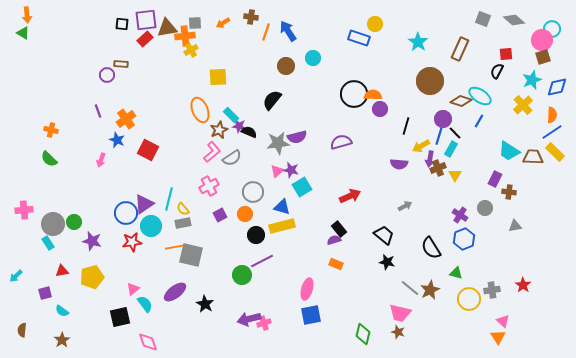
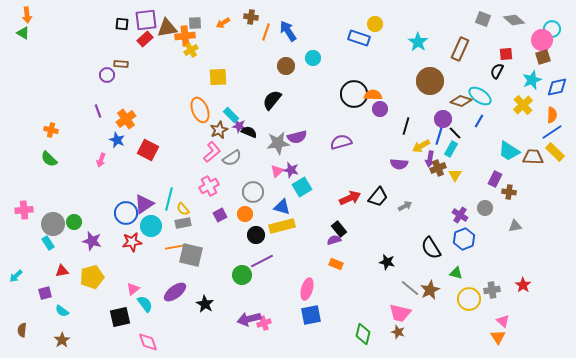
red arrow at (350, 196): moved 2 px down
black trapezoid at (384, 235): moved 6 px left, 38 px up; rotated 90 degrees clockwise
